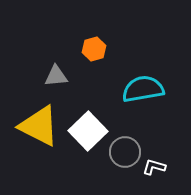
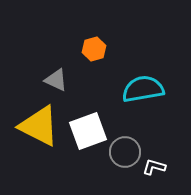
gray triangle: moved 4 px down; rotated 30 degrees clockwise
white square: rotated 24 degrees clockwise
